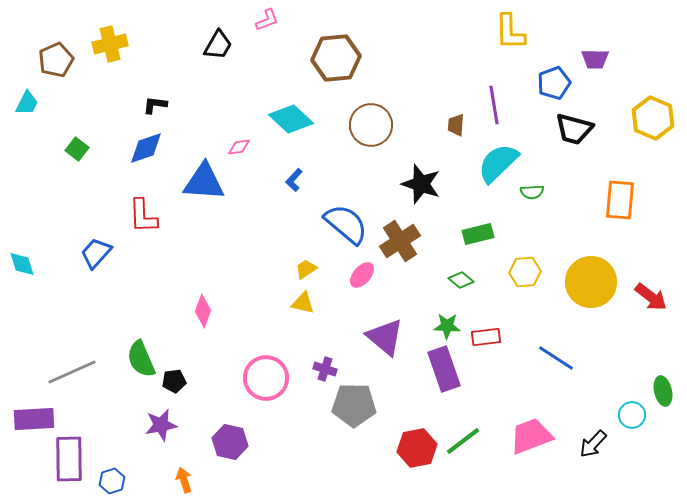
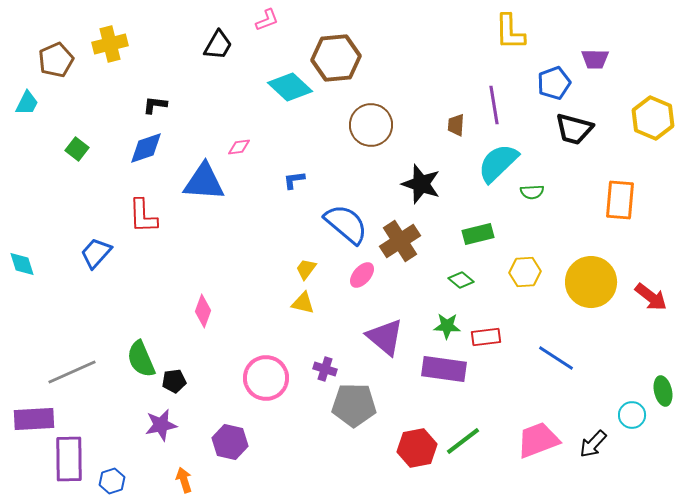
cyan diamond at (291, 119): moved 1 px left, 32 px up
blue L-shape at (294, 180): rotated 40 degrees clockwise
yellow trapezoid at (306, 269): rotated 20 degrees counterclockwise
purple rectangle at (444, 369): rotated 63 degrees counterclockwise
pink trapezoid at (531, 436): moved 7 px right, 4 px down
